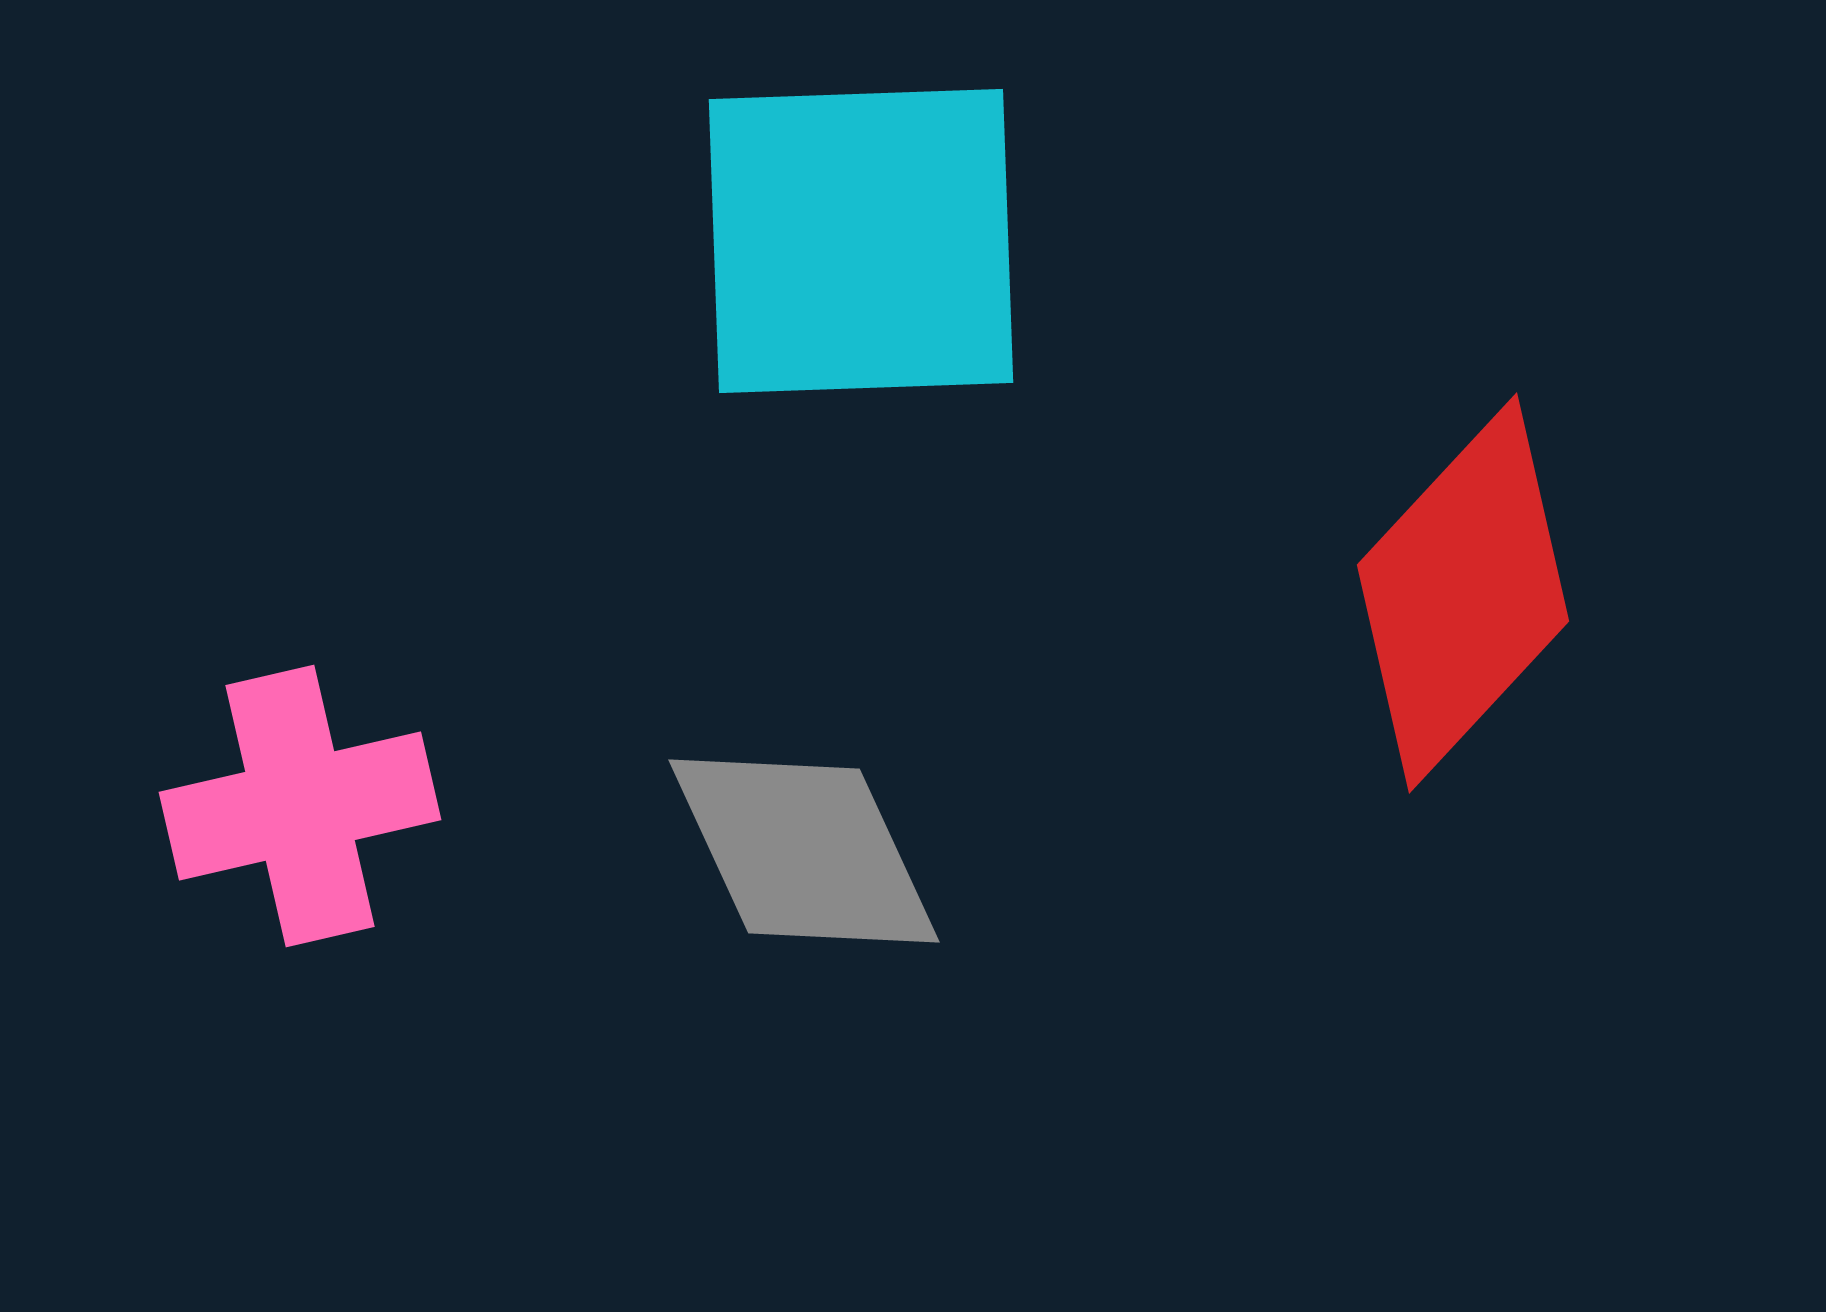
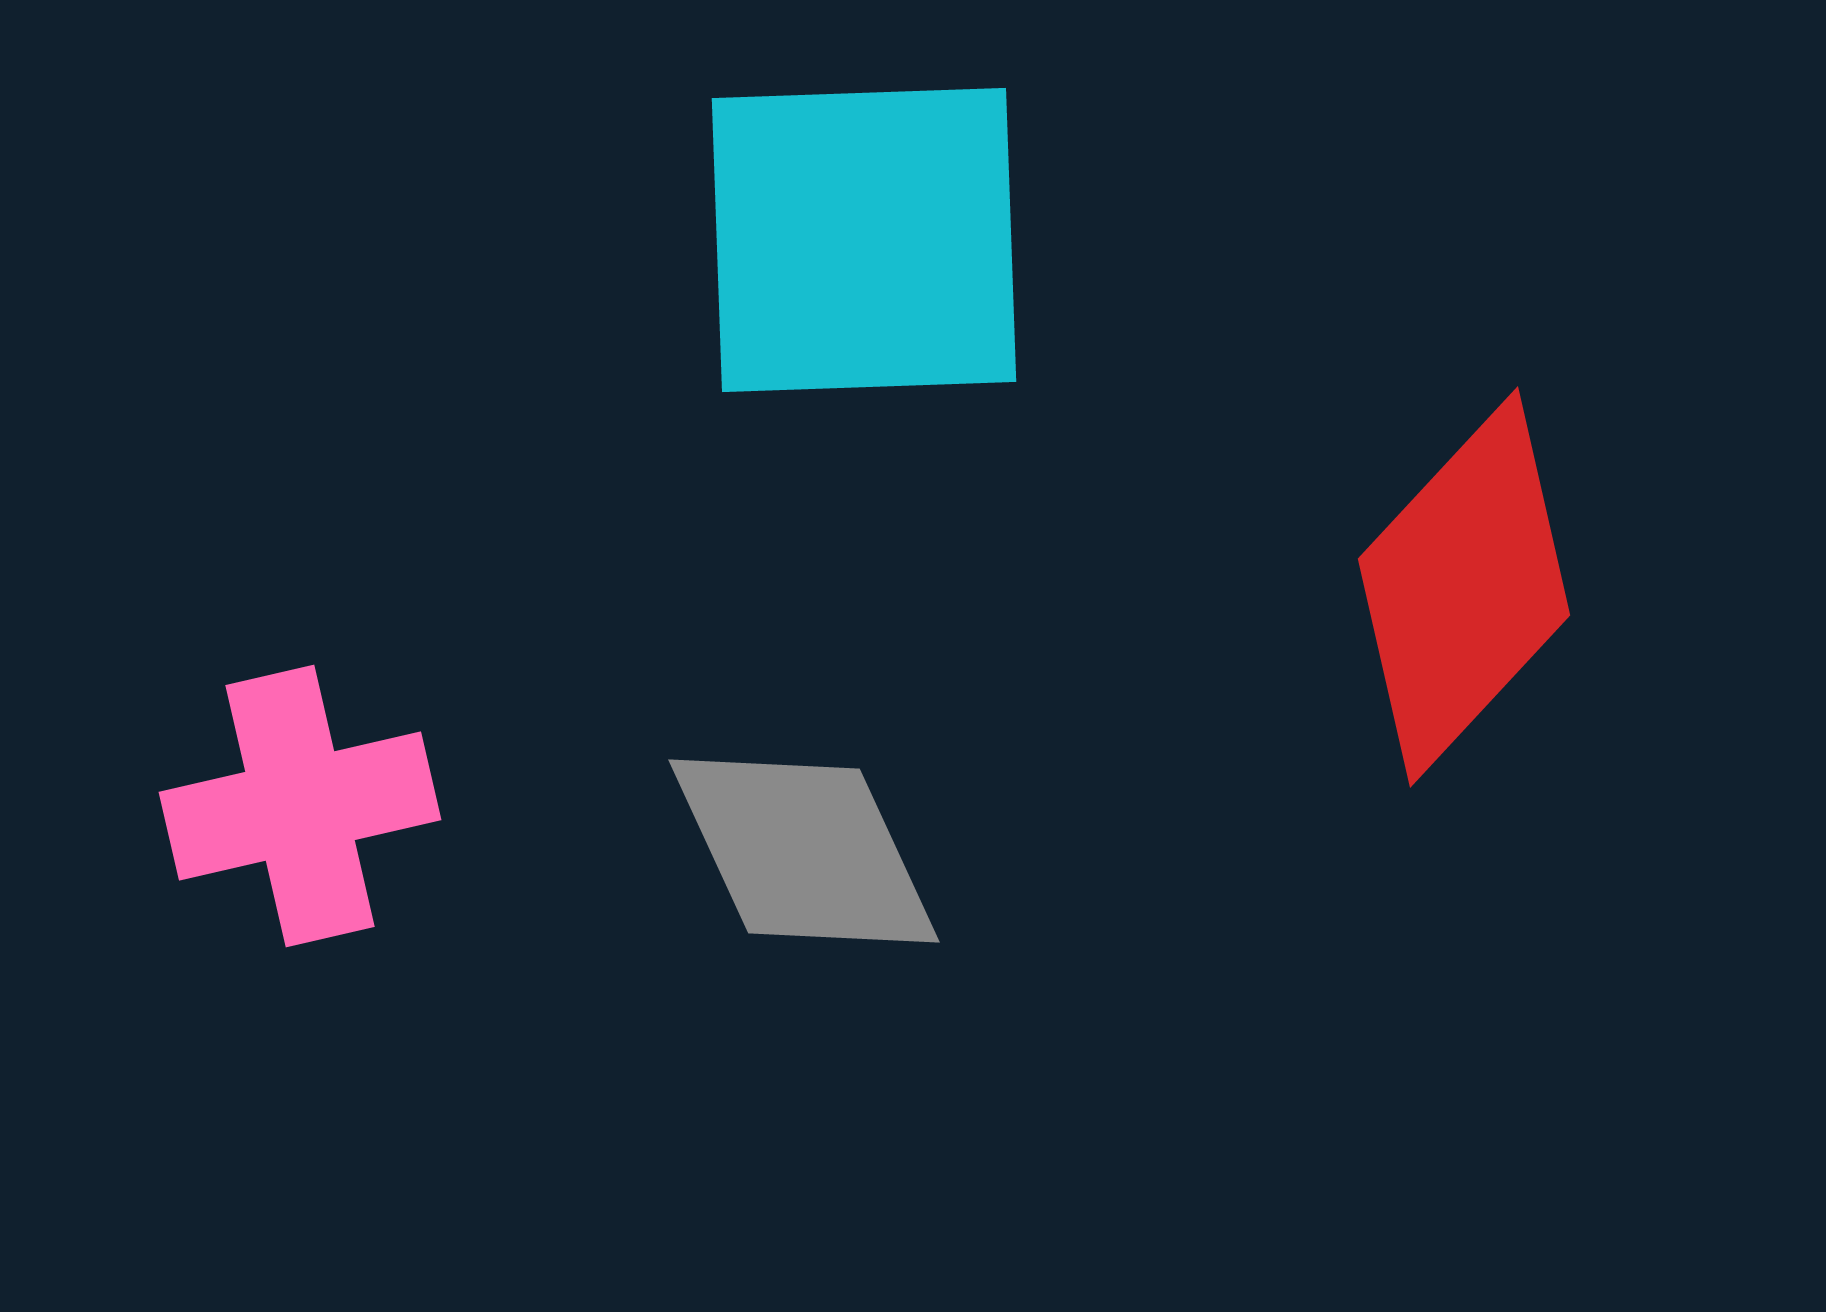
cyan square: moved 3 px right, 1 px up
red diamond: moved 1 px right, 6 px up
